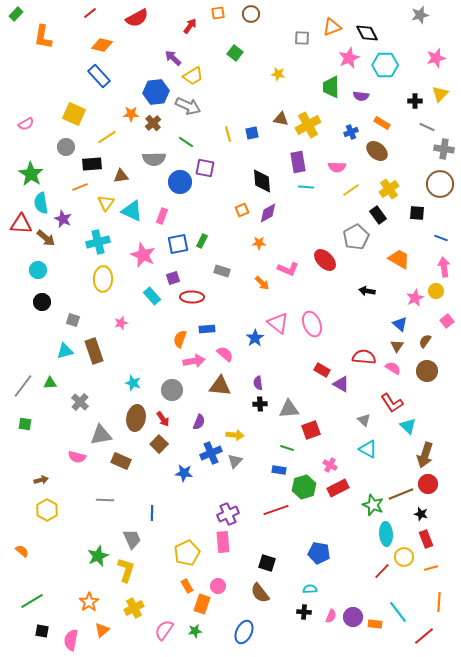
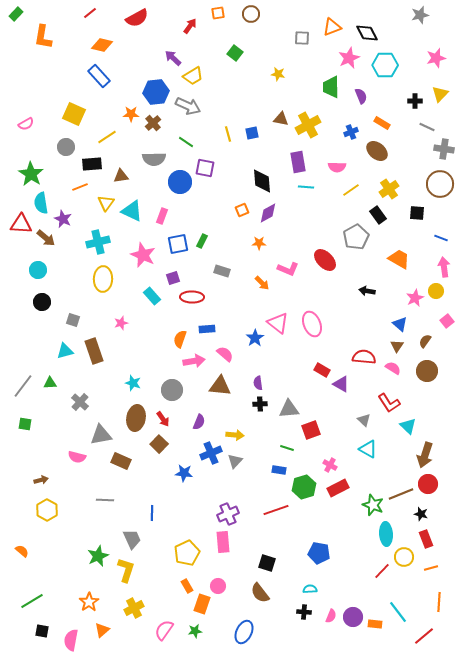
purple semicircle at (361, 96): rotated 119 degrees counterclockwise
red L-shape at (392, 403): moved 3 px left
